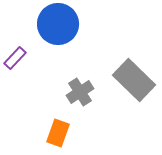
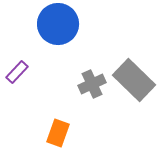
purple rectangle: moved 2 px right, 14 px down
gray cross: moved 12 px right, 8 px up; rotated 8 degrees clockwise
